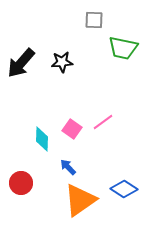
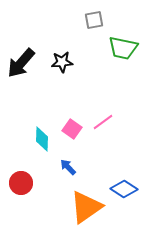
gray square: rotated 12 degrees counterclockwise
orange triangle: moved 6 px right, 7 px down
